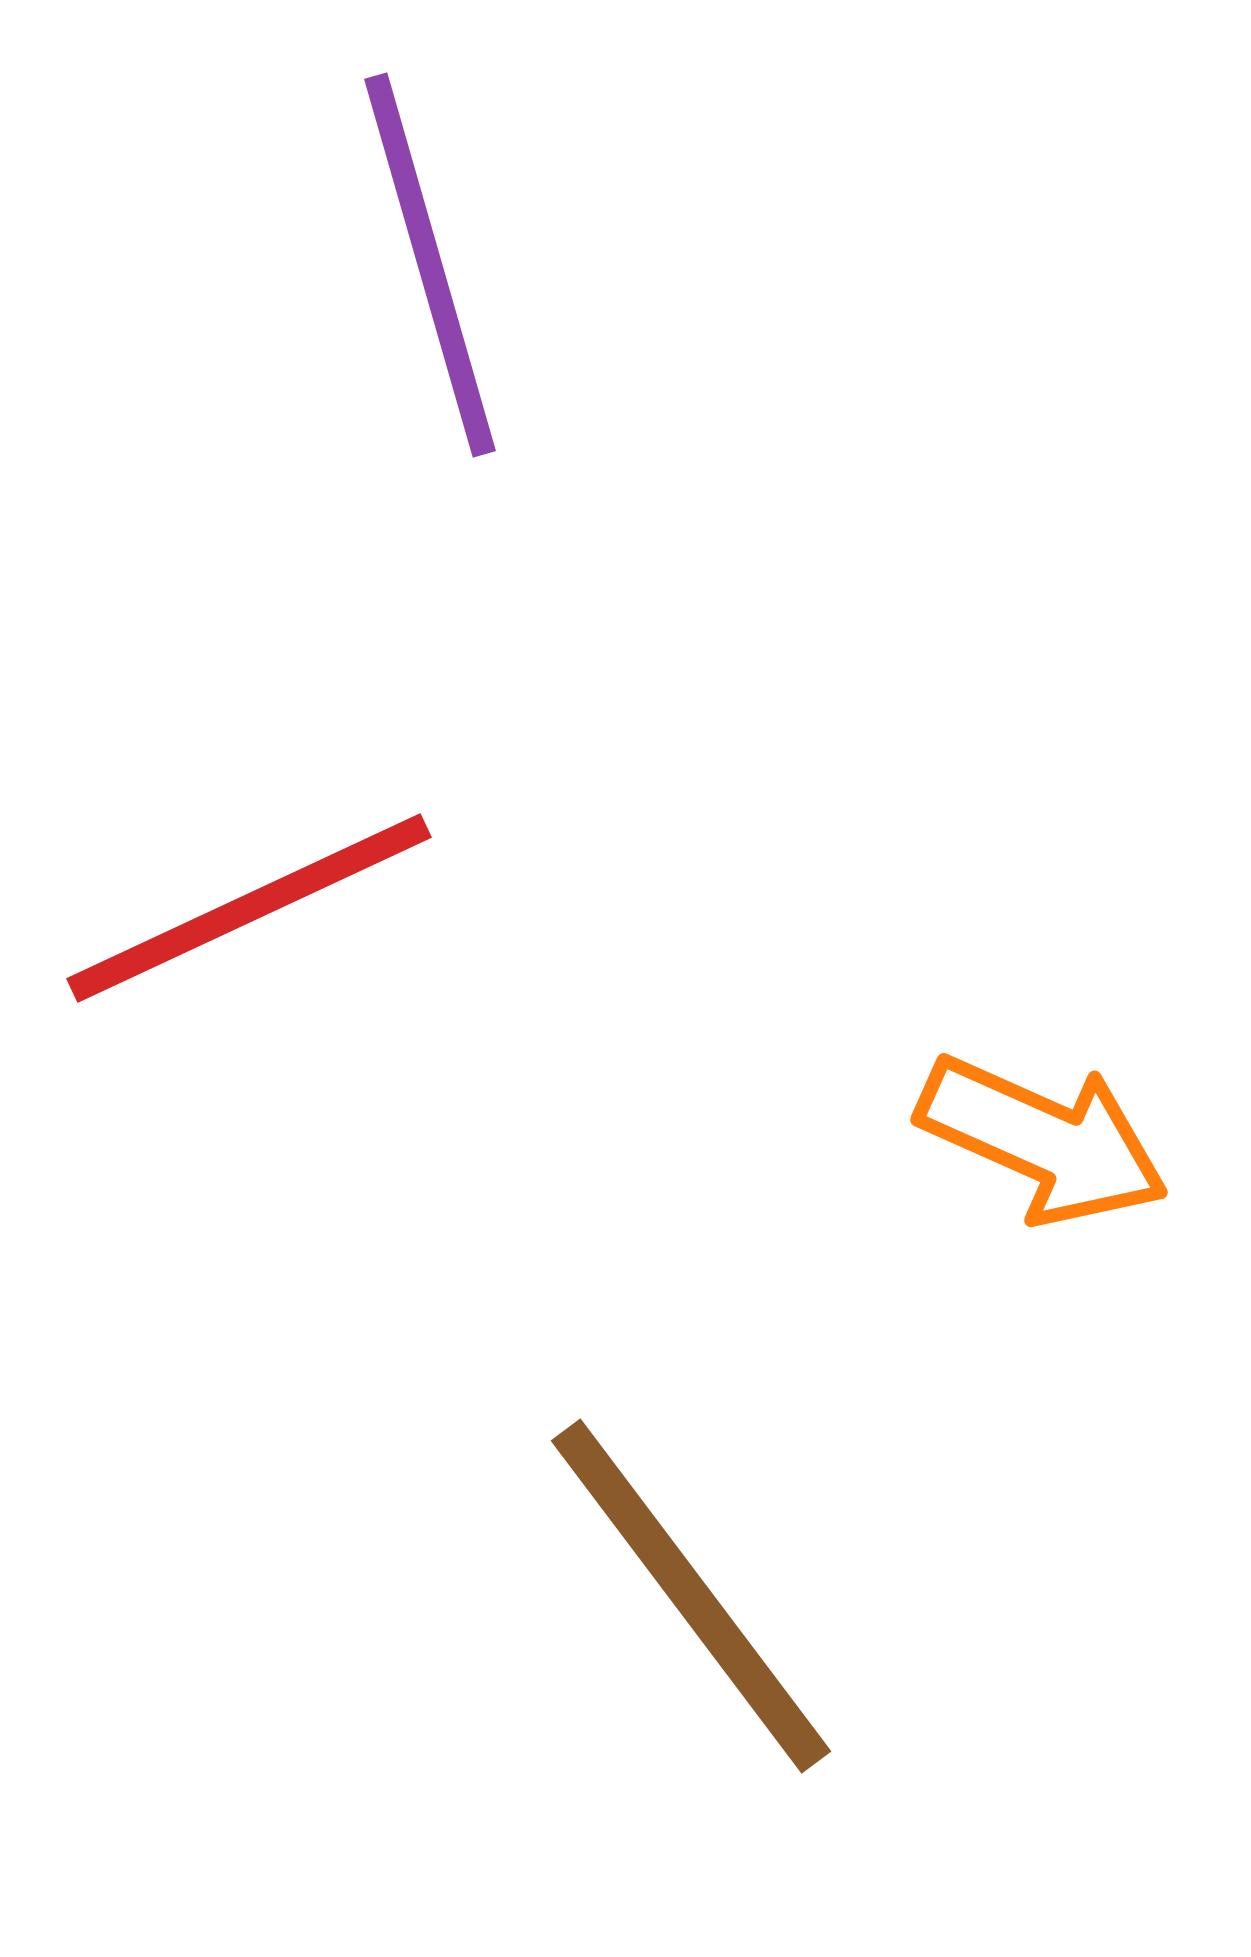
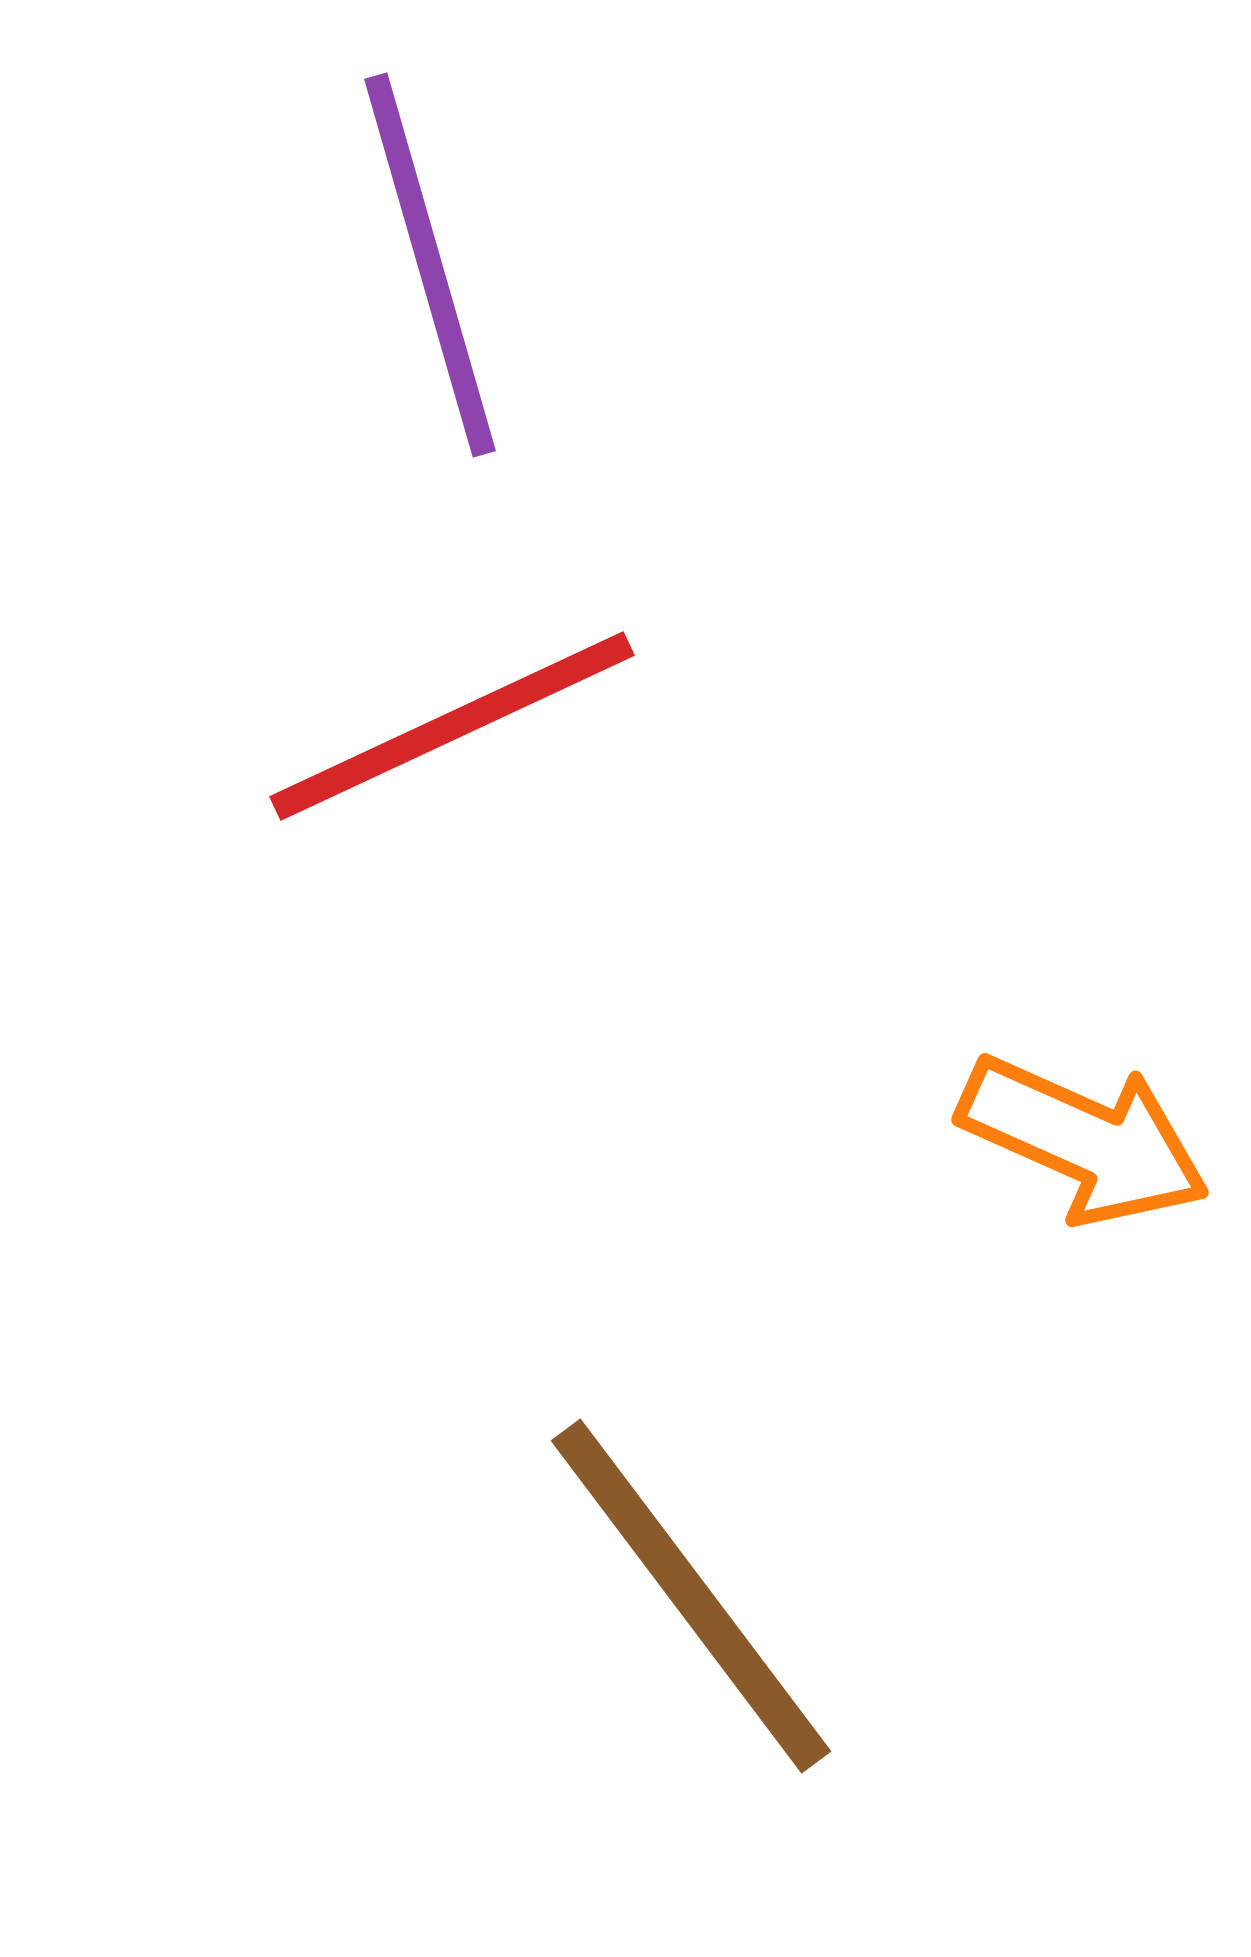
red line: moved 203 px right, 182 px up
orange arrow: moved 41 px right
